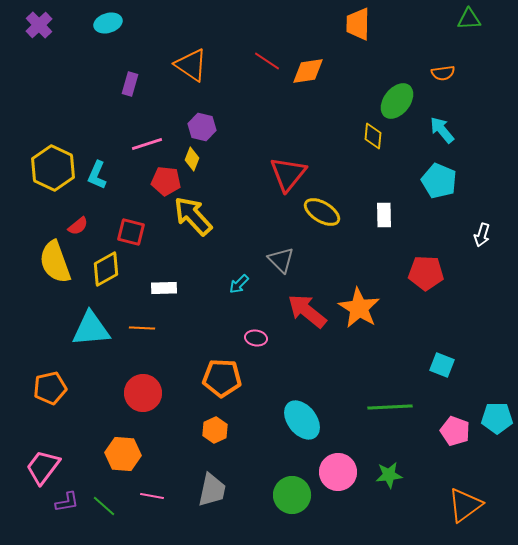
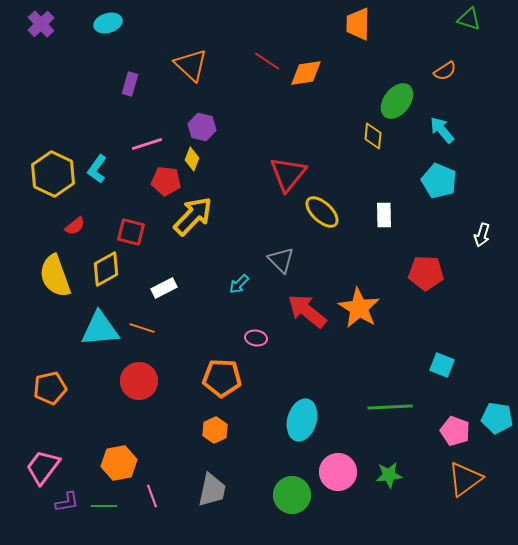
green triangle at (469, 19): rotated 20 degrees clockwise
purple cross at (39, 25): moved 2 px right, 1 px up
orange triangle at (191, 65): rotated 9 degrees clockwise
orange diamond at (308, 71): moved 2 px left, 2 px down
orange semicircle at (443, 73): moved 2 px right, 2 px up; rotated 25 degrees counterclockwise
yellow hexagon at (53, 168): moved 6 px down
cyan L-shape at (97, 175): moved 6 px up; rotated 12 degrees clockwise
yellow ellipse at (322, 212): rotated 12 degrees clockwise
yellow arrow at (193, 216): rotated 87 degrees clockwise
red semicircle at (78, 226): moved 3 px left
yellow semicircle at (55, 262): moved 14 px down
white rectangle at (164, 288): rotated 25 degrees counterclockwise
orange line at (142, 328): rotated 15 degrees clockwise
cyan triangle at (91, 329): moved 9 px right
red circle at (143, 393): moved 4 px left, 12 px up
cyan pentagon at (497, 418): rotated 8 degrees clockwise
cyan ellipse at (302, 420): rotated 54 degrees clockwise
orange hexagon at (123, 454): moved 4 px left, 9 px down; rotated 16 degrees counterclockwise
pink line at (152, 496): rotated 60 degrees clockwise
orange triangle at (465, 505): moved 26 px up
green line at (104, 506): rotated 40 degrees counterclockwise
